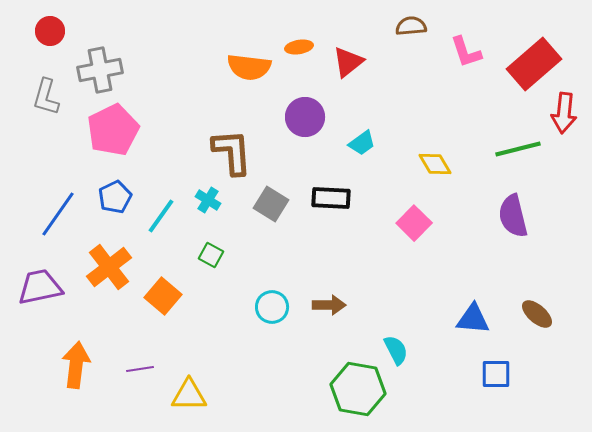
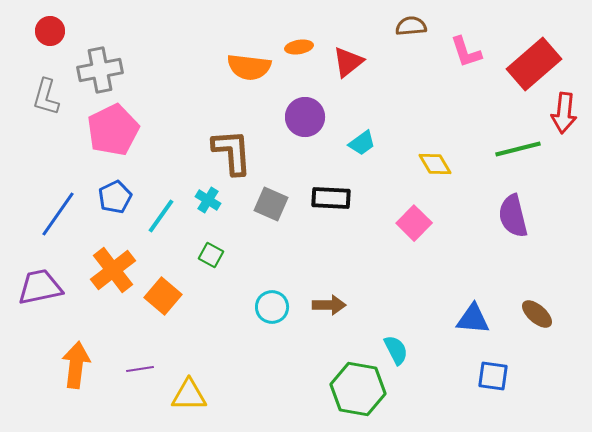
gray square: rotated 8 degrees counterclockwise
orange cross: moved 4 px right, 3 px down
blue square: moved 3 px left, 2 px down; rotated 8 degrees clockwise
